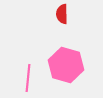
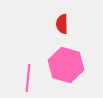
red semicircle: moved 10 px down
